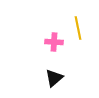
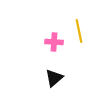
yellow line: moved 1 px right, 3 px down
